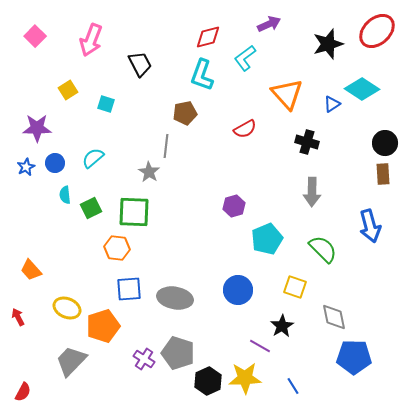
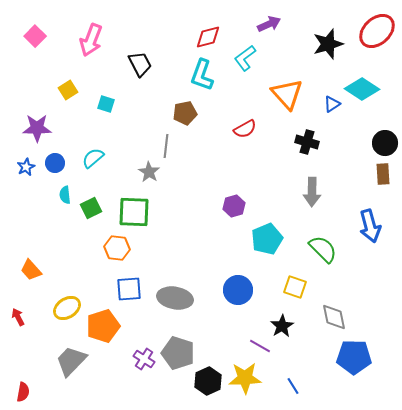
yellow ellipse at (67, 308): rotated 56 degrees counterclockwise
red semicircle at (23, 392): rotated 18 degrees counterclockwise
